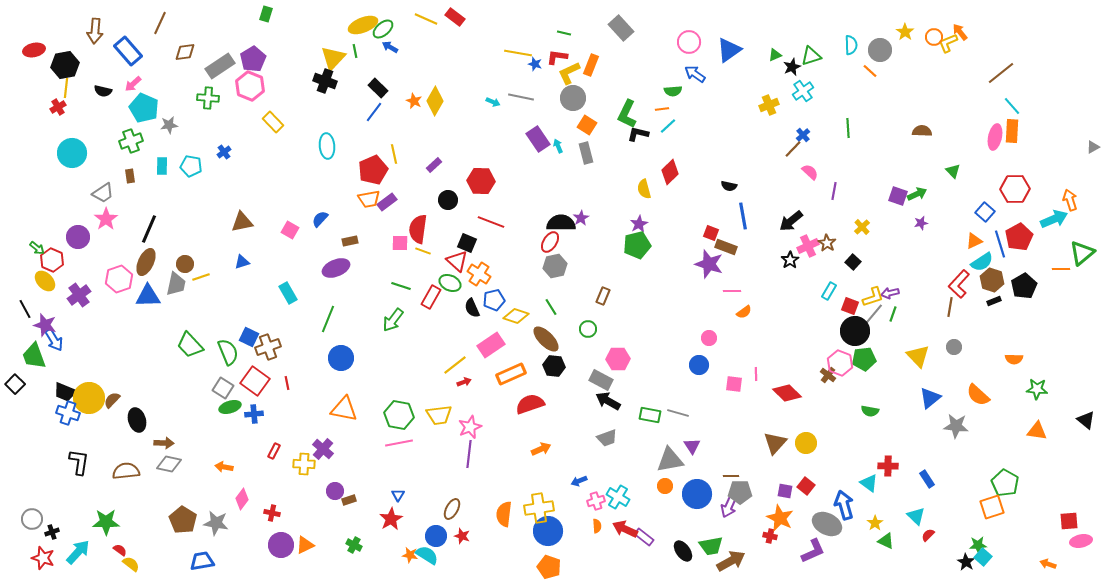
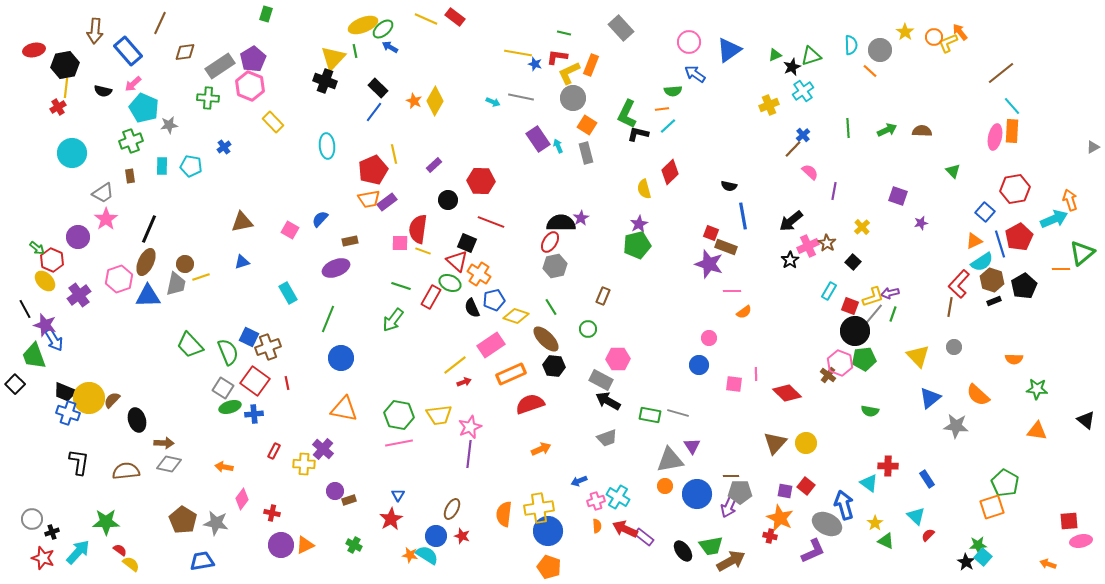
blue cross at (224, 152): moved 5 px up
red hexagon at (1015, 189): rotated 8 degrees counterclockwise
green arrow at (917, 194): moved 30 px left, 64 px up
